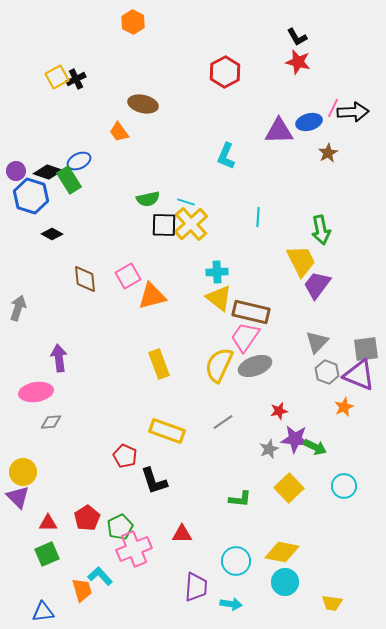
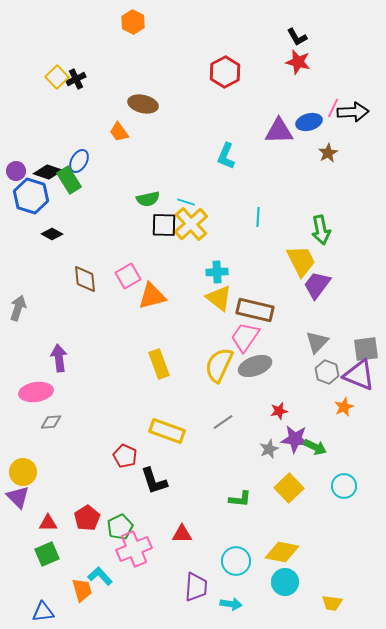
yellow square at (57, 77): rotated 15 degrees counterclockwise
blue ellipse at (79, 161): rotated 35 degrees counterclockwise
brown rectangle at (251, 312): moved 4 px right, 2 px up
